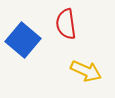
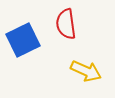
blue square: rotated 24 degrees clockwise
